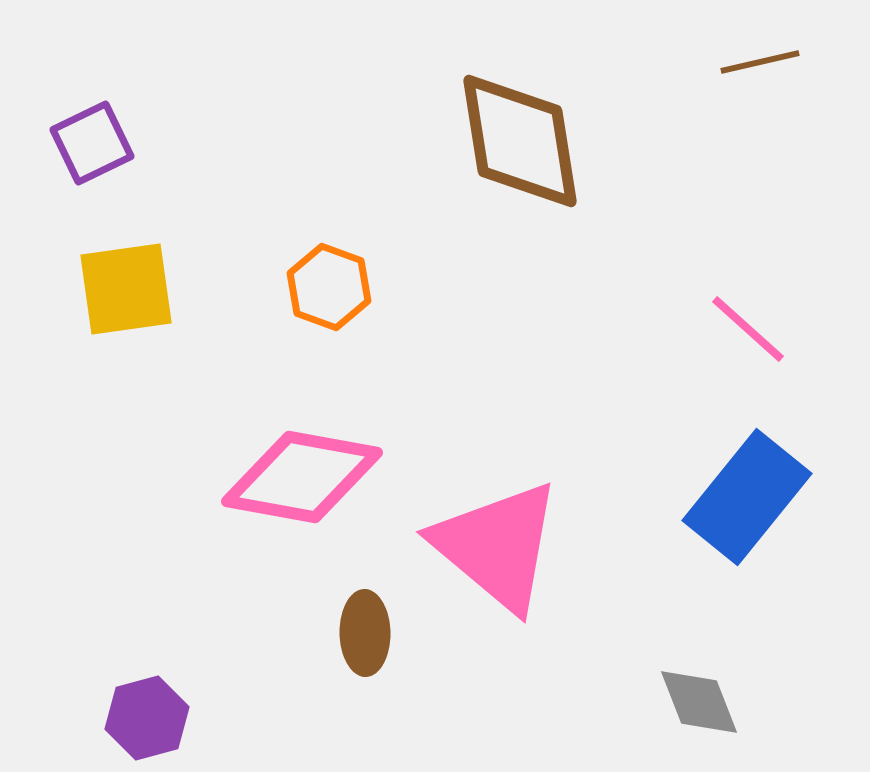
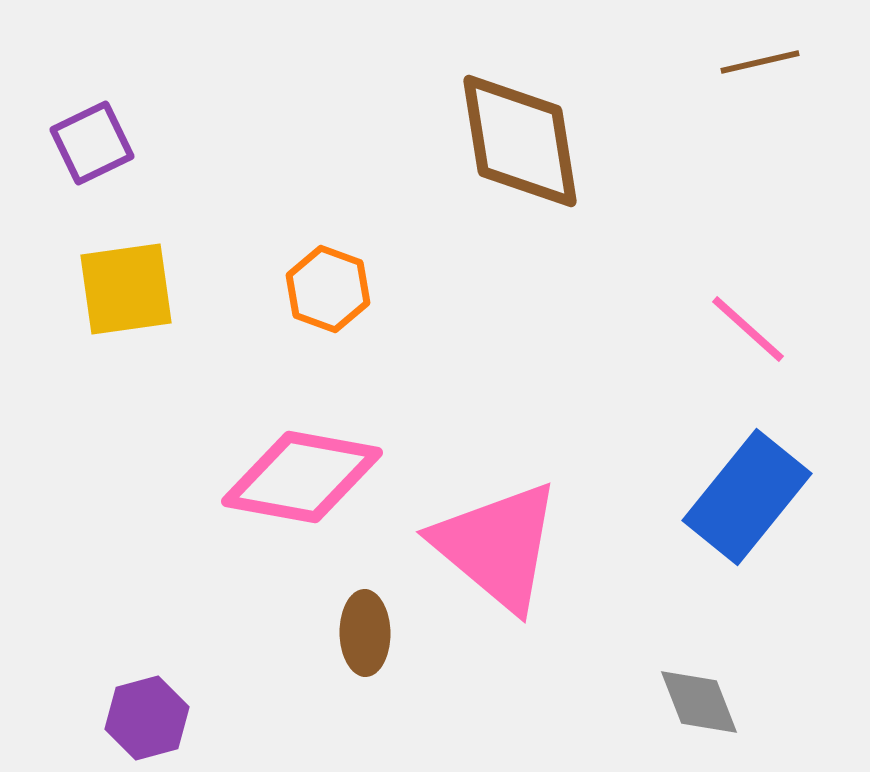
orange hexagon: moved 1 px left, 2 px down
